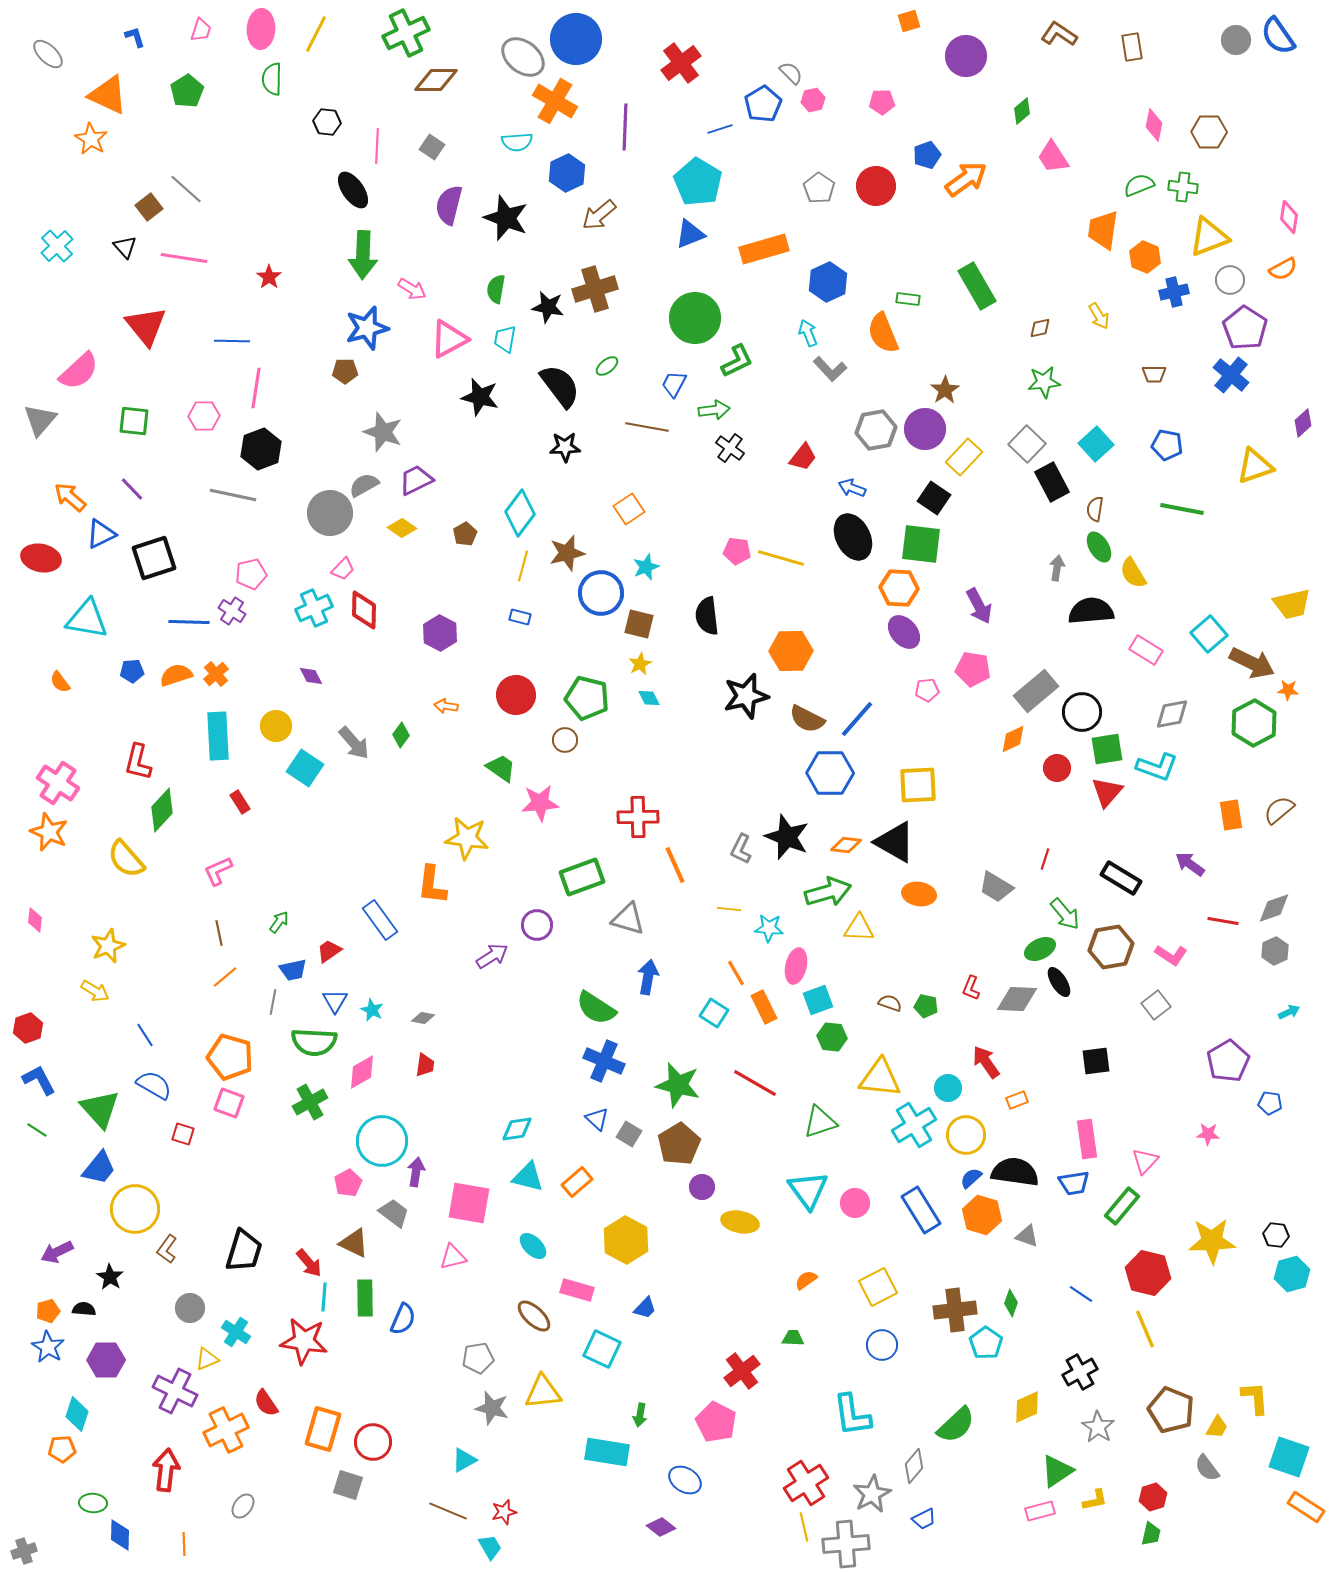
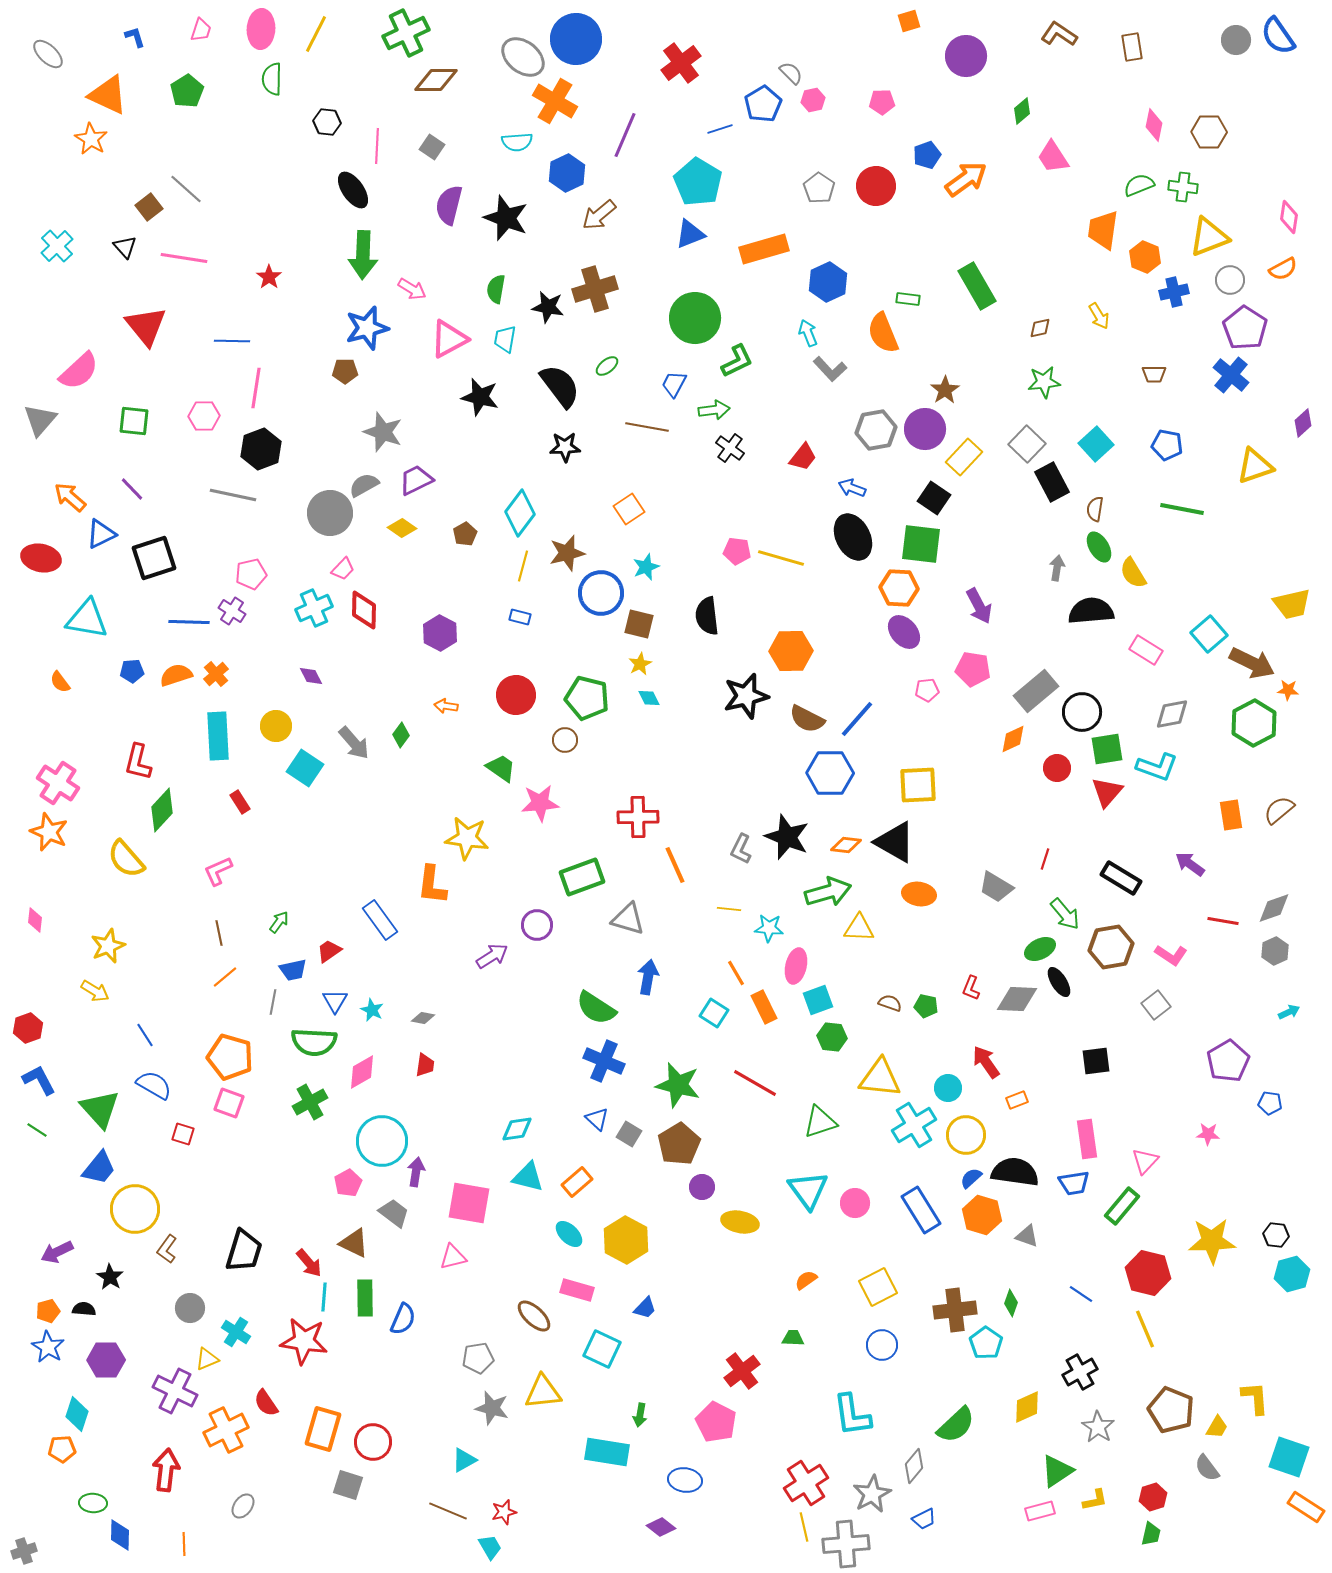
purple line at (625, 127): moved 8 px down; rotated 21 degrees clockwise
cyan ellipse at (533, 1246): moved 36 px right, 12 px up
blue ellipse at (685, 1480): rotated 24 degrees counterclockwise
